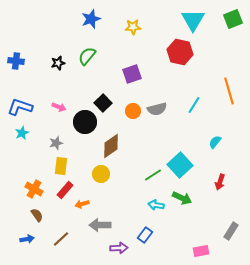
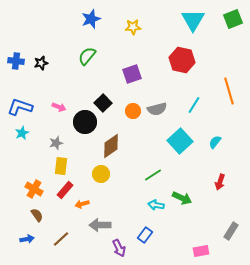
red hexagon: moved 2 px right, 8 px down
black star: moved 17 px left
cyan square: moved 24 px up
purple arrow: rotated 66 degrees clockwise
